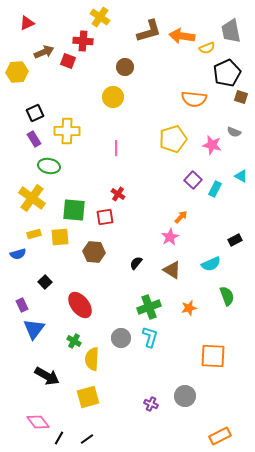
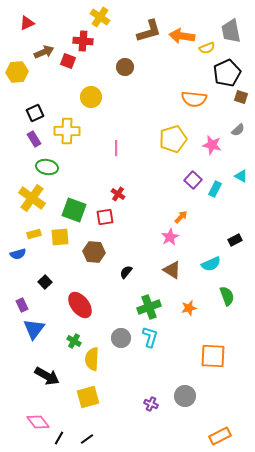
yellow circle at (113, 97): moved 22 px left
gray semicircle at (234, 132): moved 4 px right, 2 px up; rotated 64 degrees counterclockwise
green ellipse at (49, 166): moved 2 px left, 1 px down
green square at (74, 210): rotated 15 degrees clockwise
black semicircle at (136, 263): moved 10 px left, 9 px down
